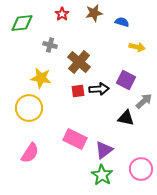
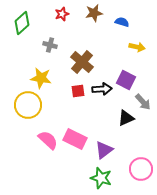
red star: rotated 16 degrees clockwise
green diamond: rotated 35 degrees counterclockwise
brown cross: moved 3 px right
black arrow: moved 3 px right
gray arrow: moved 1 px left, 1 px down; rotated 90 degrees clockwise
yellow circle: moved 1 px left, 3 px up
black triangle: rotated 36 degrees counterclockwise
pink semicircle: moved 18 px right, 13 px up; rotated 80 degrees counterclockwise
green star: moved 1 px left, 3 px down; rotated 15 degrees counterclockwise
